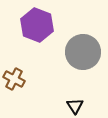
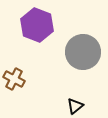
black triangle: rotated 24 degrees clockwise
